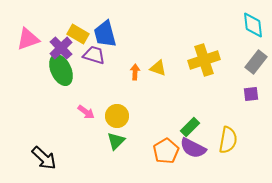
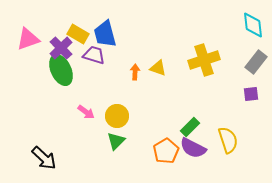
yellow semicircle: rotated 28 degrees counterclockwise
